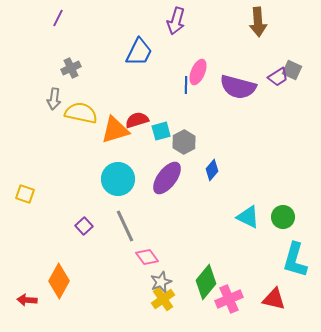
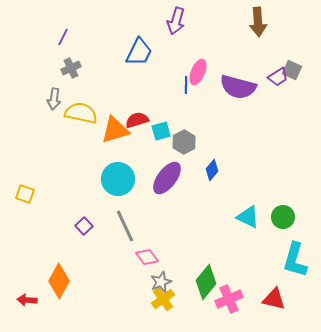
purple line: moved 5 px right, 19 px down
